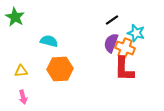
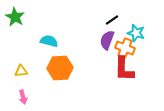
purple semicircle: moved 4 px left, 3 px up
orange hexagon: moved 1 px up
